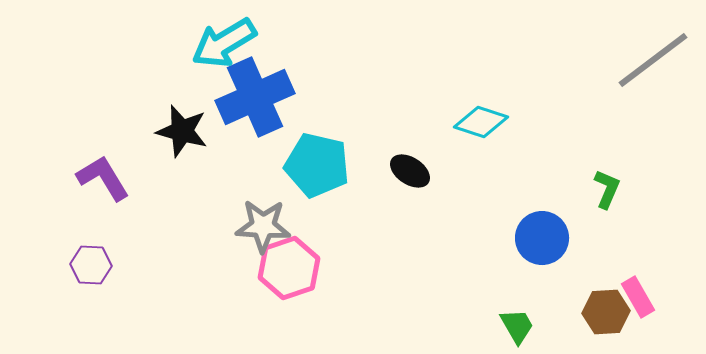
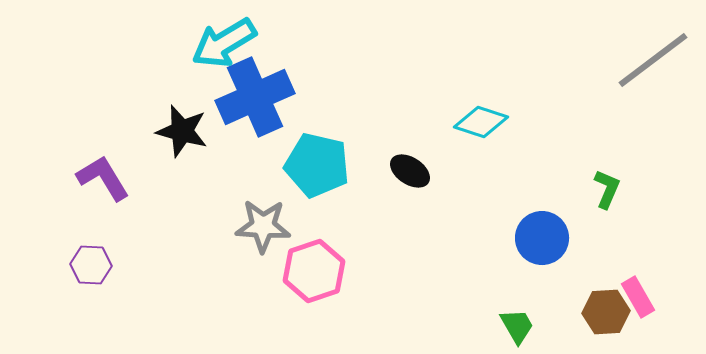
pink hexagon: moved 25 px right, 3 px down
